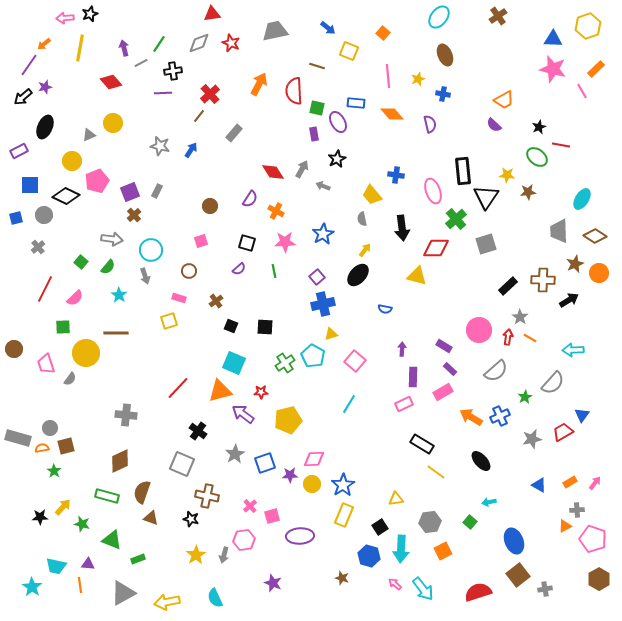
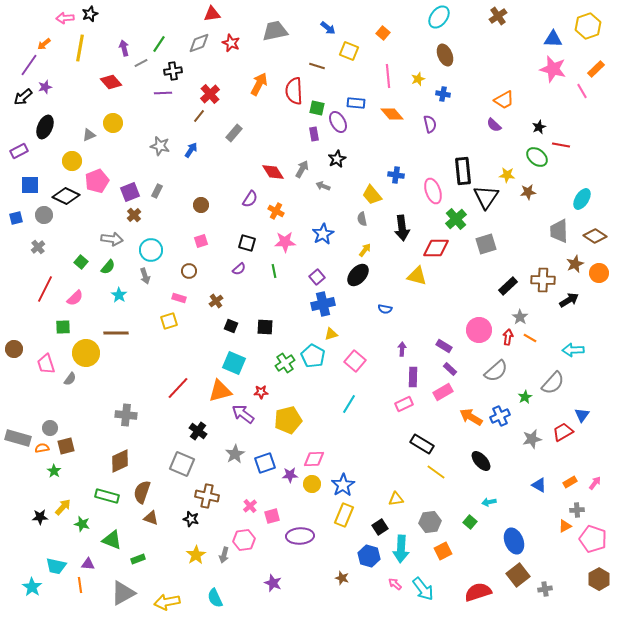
brown circle at (210, 206): moved 9 px left, 1 px up
